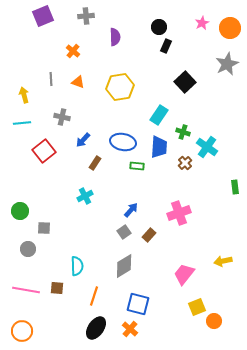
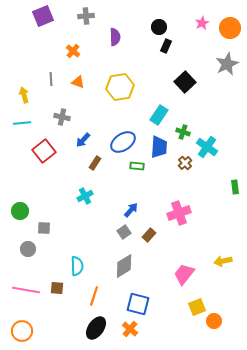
blue ellipse at (123, 142): rotated 45 degrees counterclockwise
